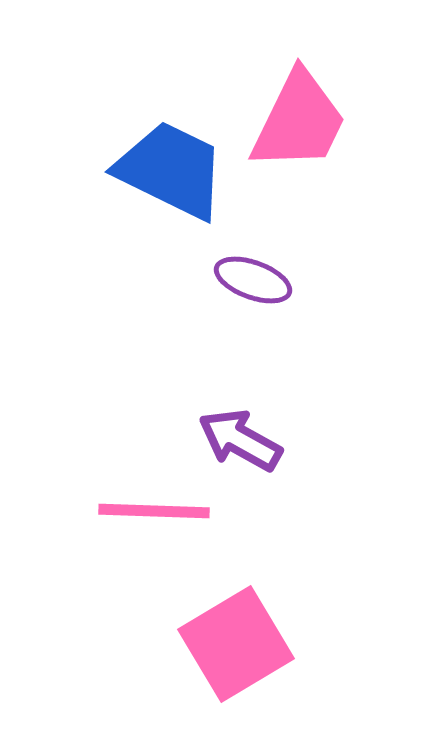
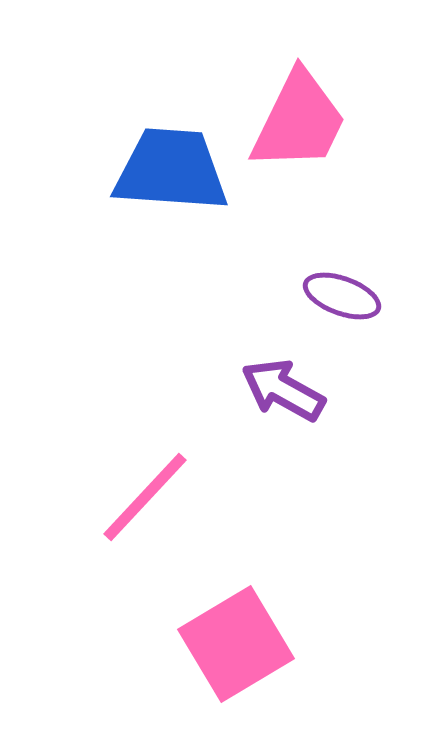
blue trapezoid: rotated 22 degrees counterclockwise
purple ellipse: moved 89 px right, 16 px down
purple arrow: moved 43 px right, 50 px up
pink line: moved 9 px left, 14 px up; rotated 49 degrees counterclockwise
